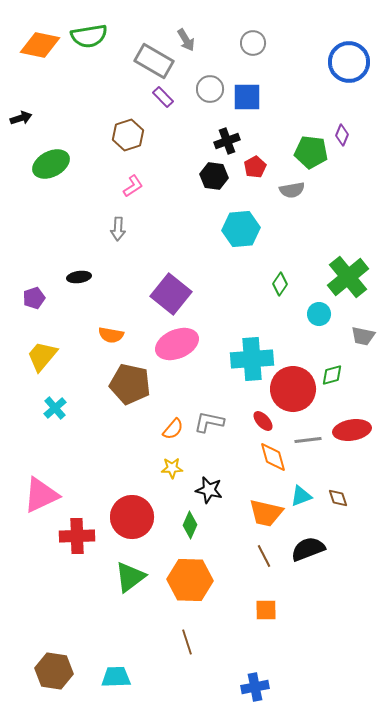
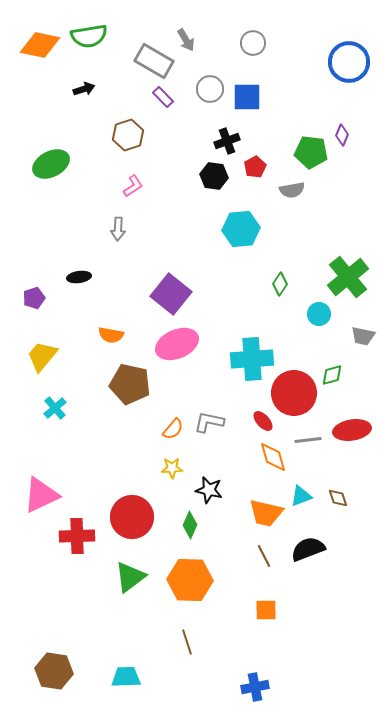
black arrow at (21, 118): moved 63 px right, 29 px up
red circle at (293, 389): moved 1 px right, 4 px down
cyan trapezoid at (116, 677): moved 10 px right
